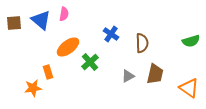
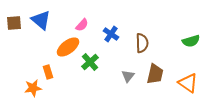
pink semicircle: moved 18 px right, 11 px down; rotated 32 degrees clockwise
gray triangle: rotated 24 degrees counterclockwise
orange triangle: moved 1 px left, 5 px up
